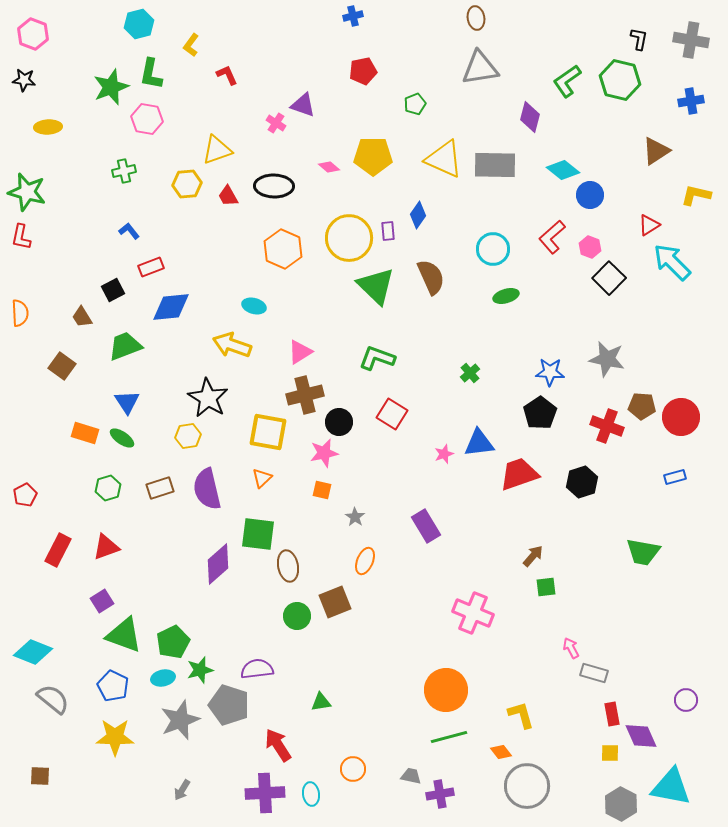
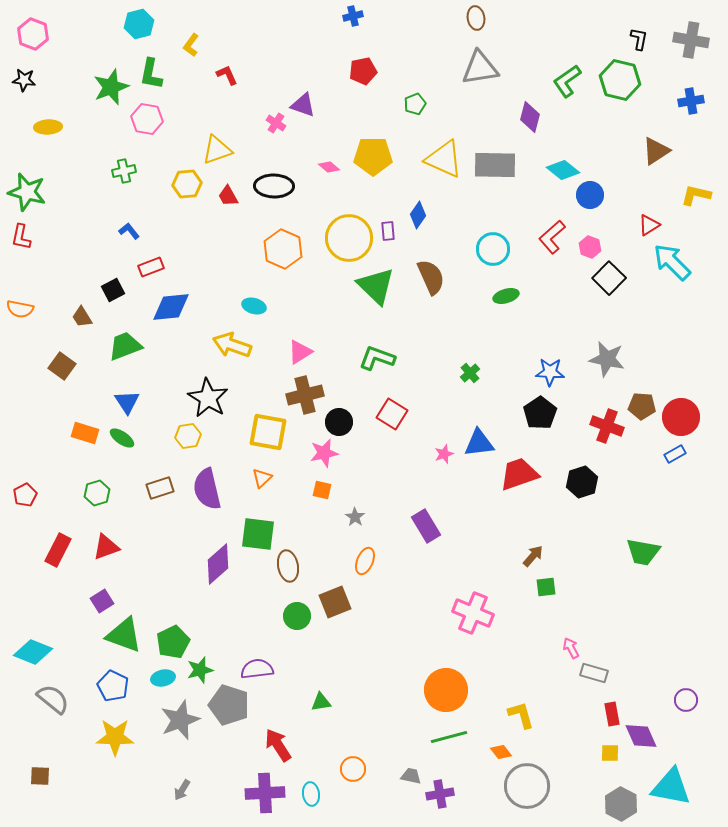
orange semicircle at (20, 313): moved 4 px up; rotated 104 degrees clockwise
blue rectangle at (675, 477): moved 23 px up; rotated 15 degrees counterclockwise
green hexagon at (108, 488): moved 11 px left, 5 px down
